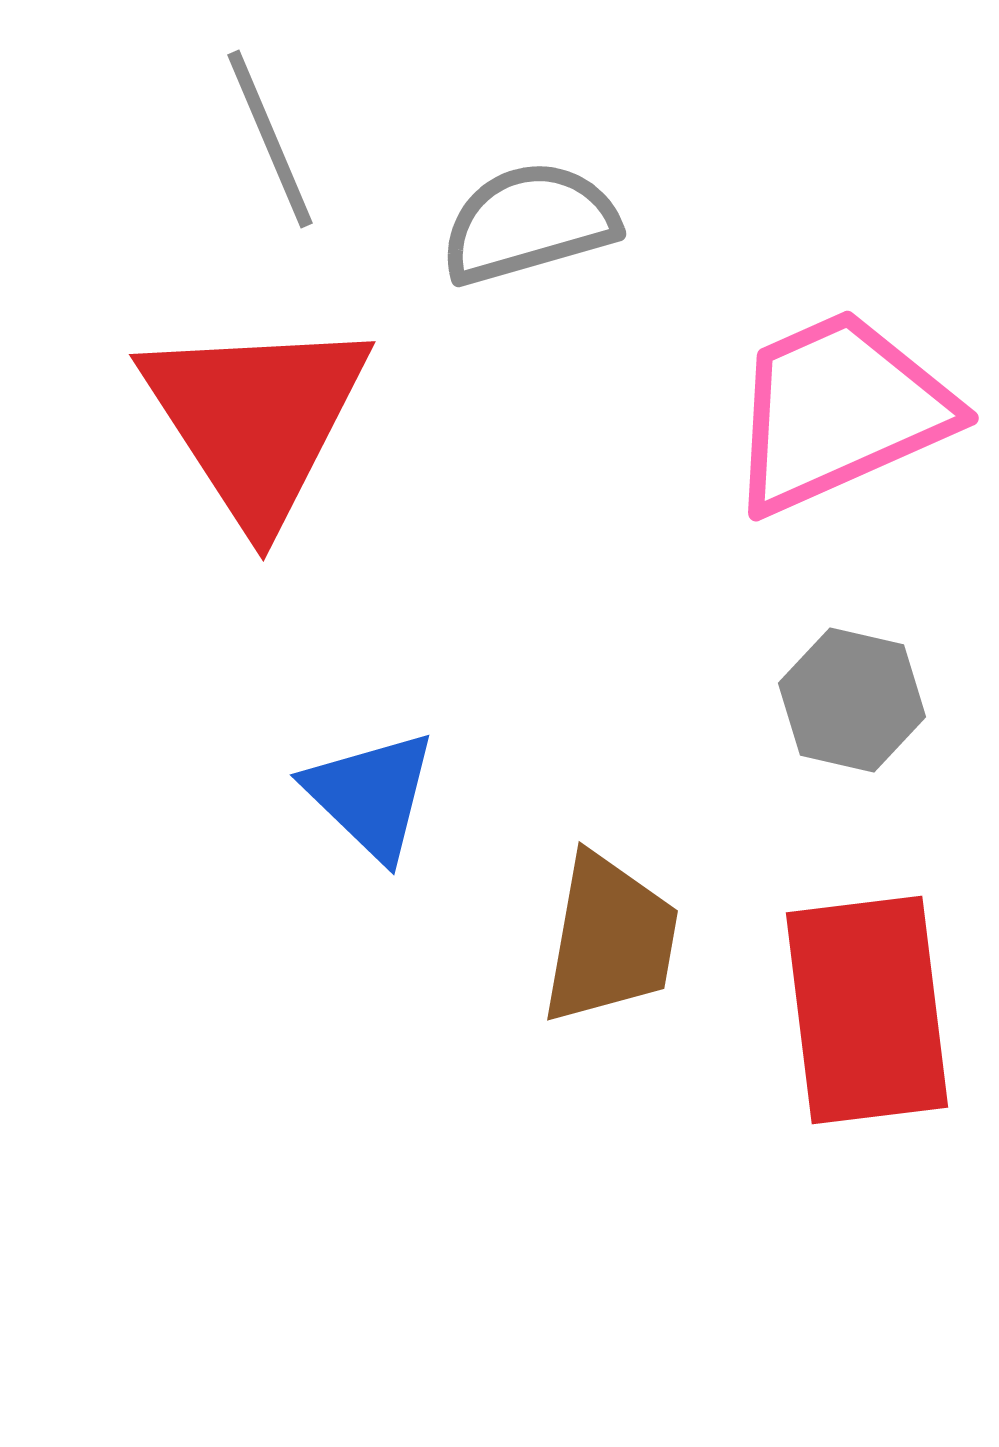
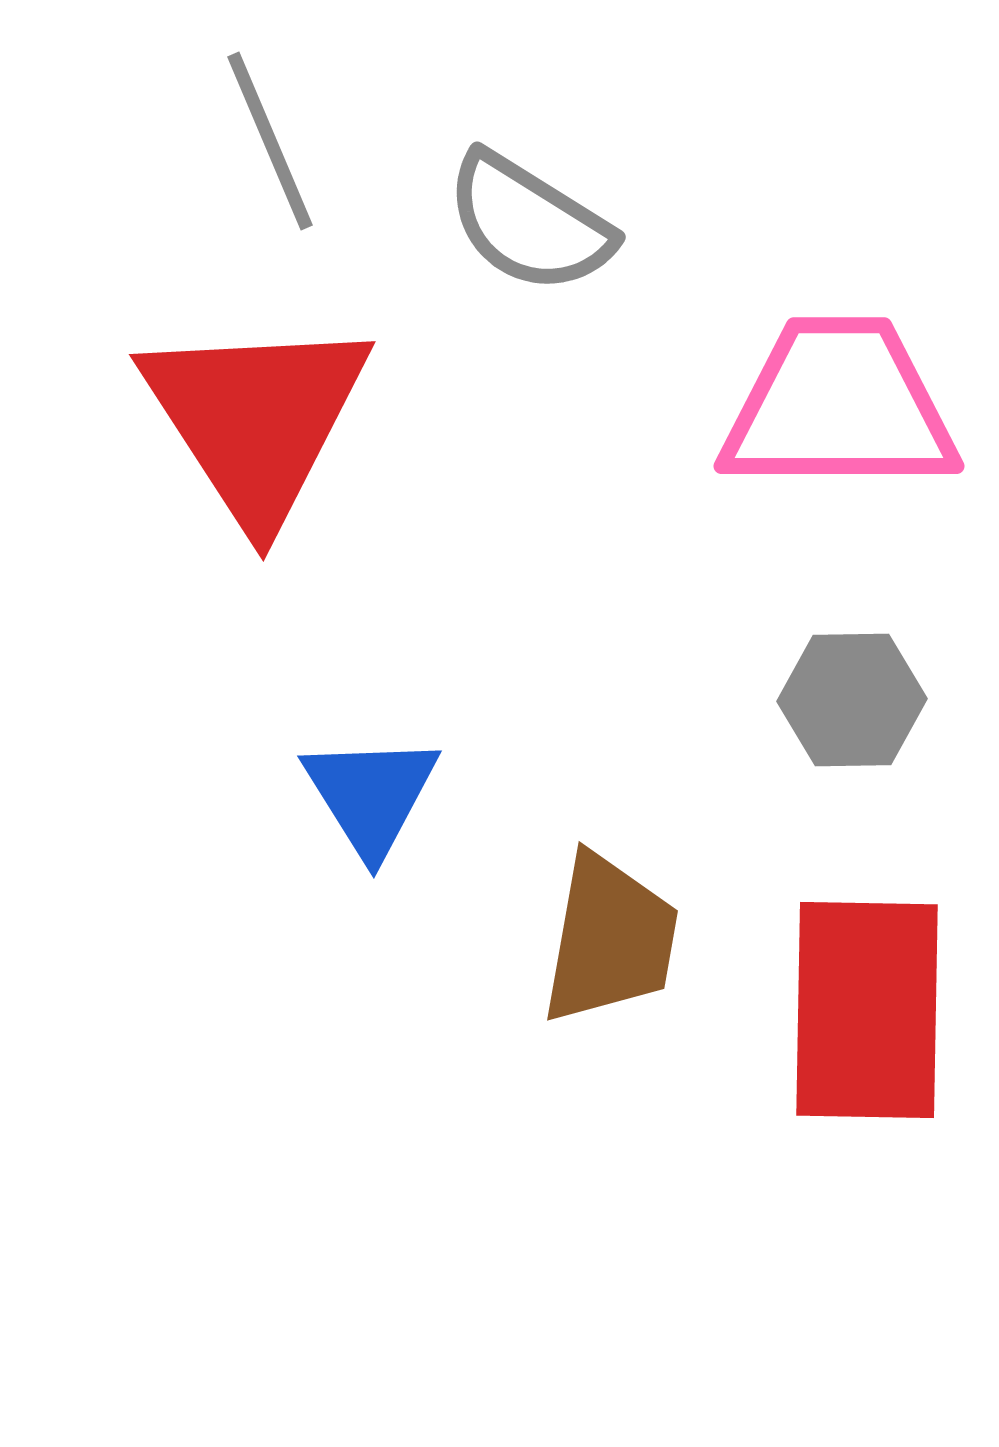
gray line: moved 2 px down
gray semicircle: rotated 132 degrees counterclockwise
pink trapezoid: moved 5 px up; rotated 24 degrees clockwise
gray hexagon: rotated 14 degrees counterclockwise
blue triangle: rotated 14 degrees clockwise
red rectangle: rotated 8 degrees clockwise
